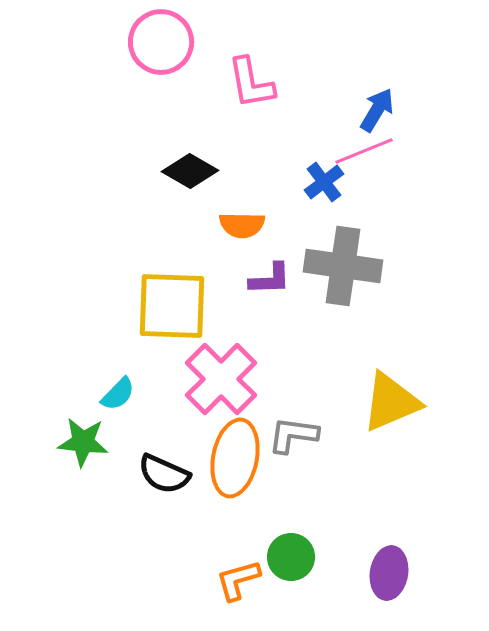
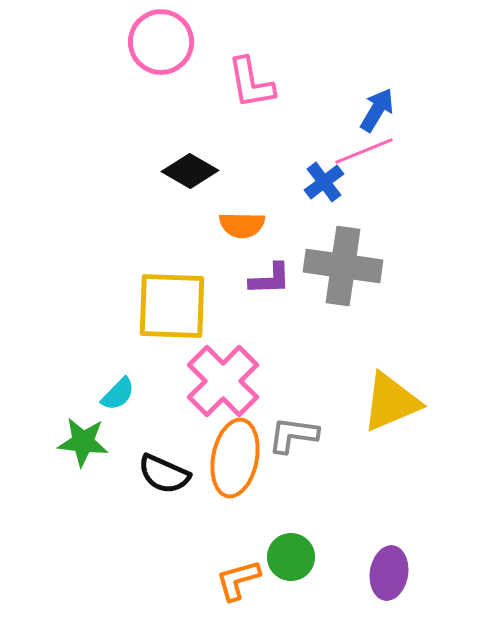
pink cross: moved 2 px right, 2 px down
